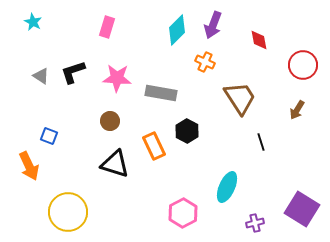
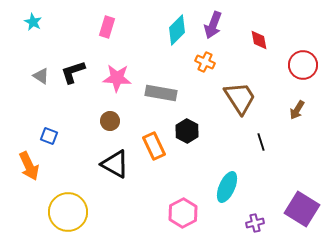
black triangle: rotated 12 degrees clockwise
